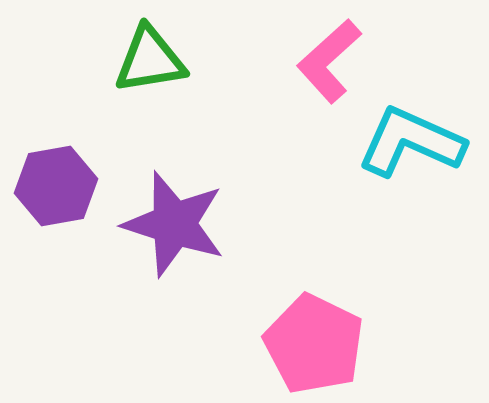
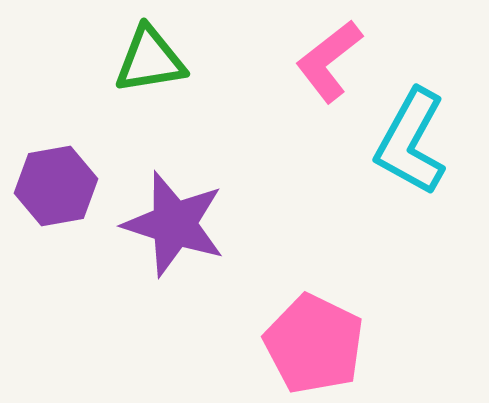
pink L-shape: rotated 4 degrees clockwise
cyan L-shape: rotated 85 degrees counterclockwise
